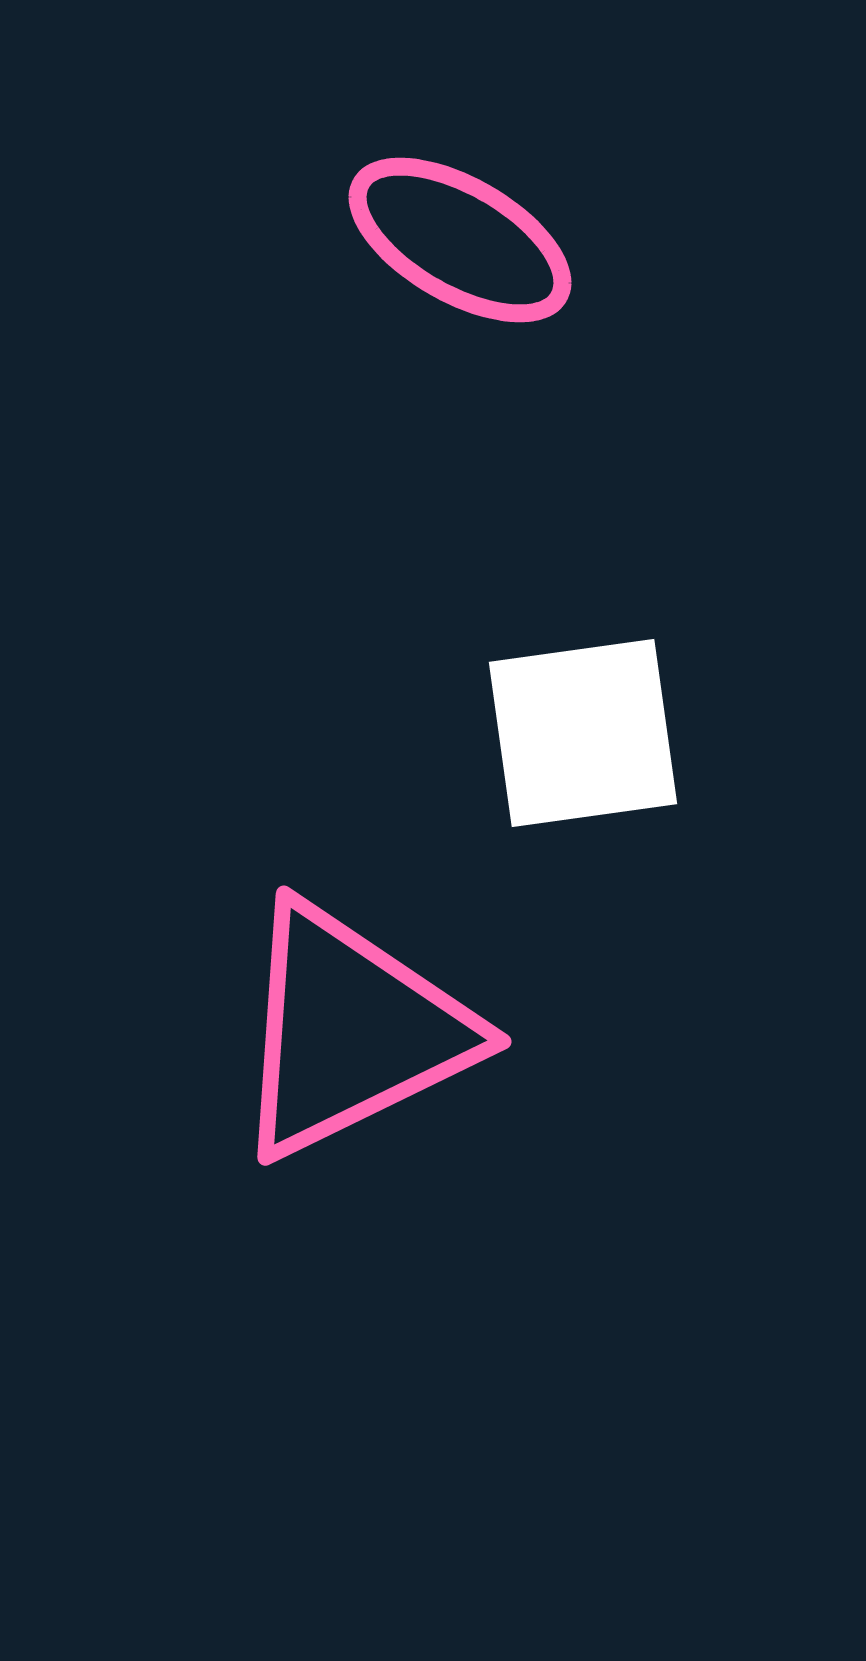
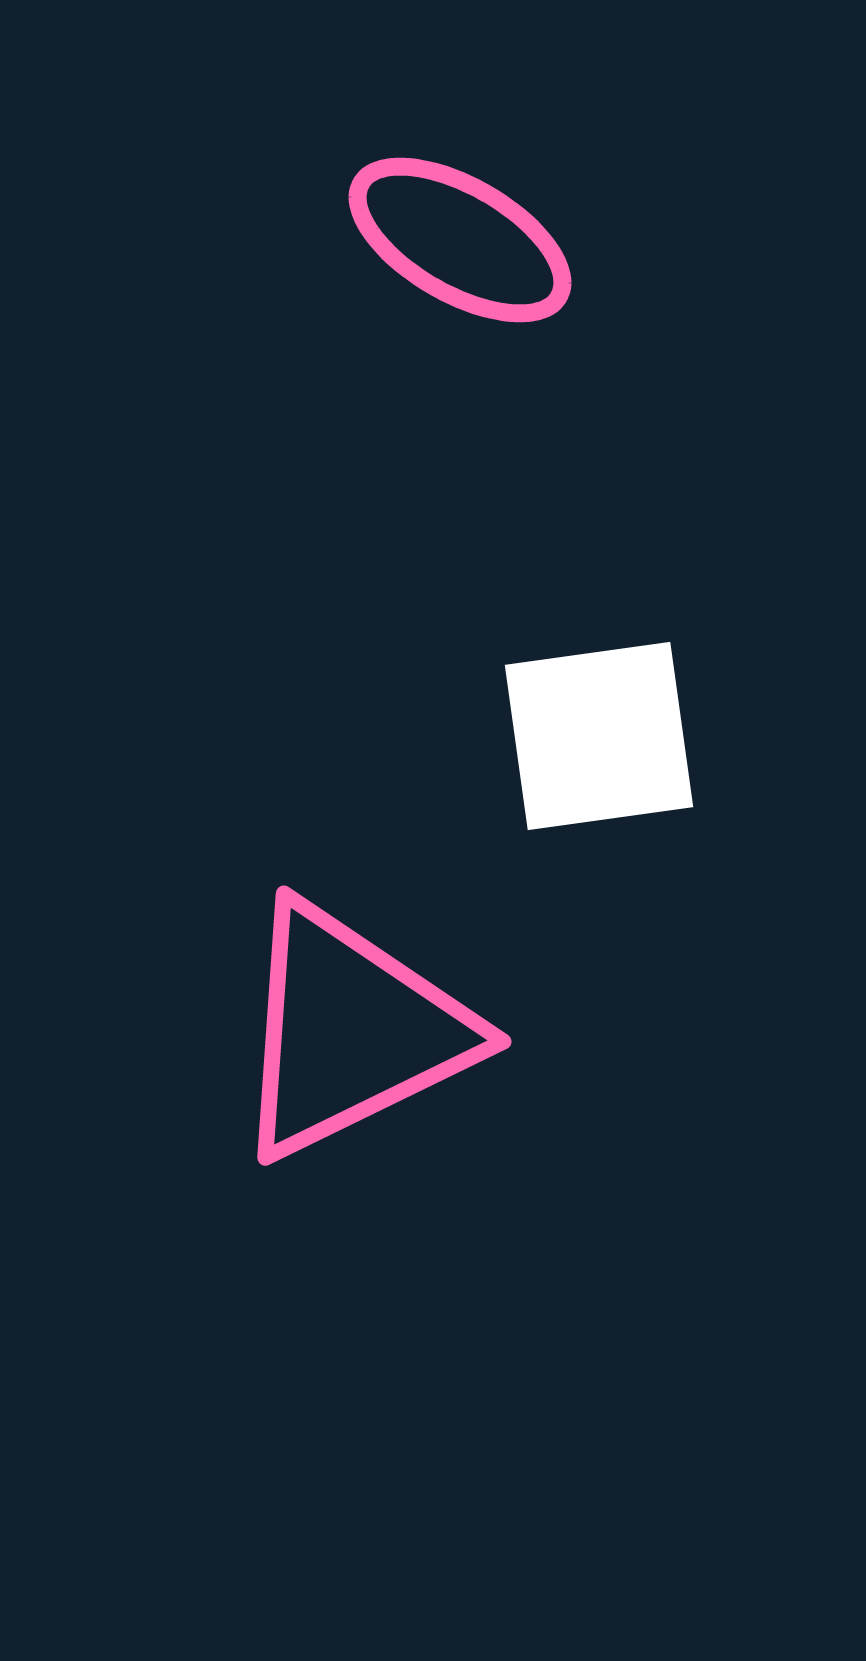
white square: moved 16 px right, 3 px down
